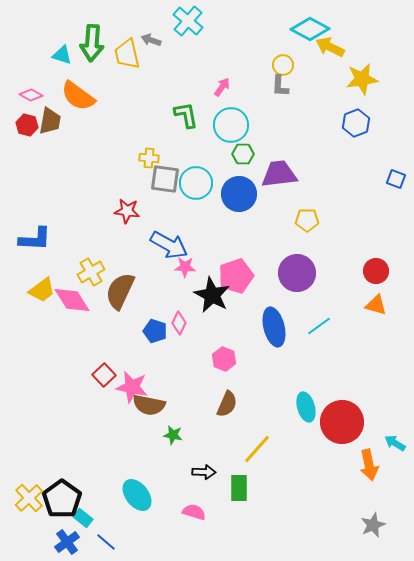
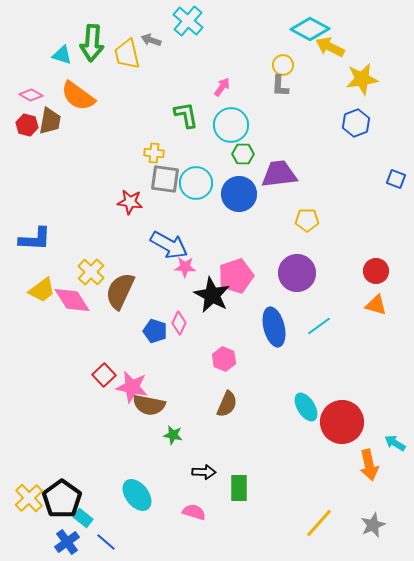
yellow cross at (149, 158): moved 5 px right, 5 px up
red star at (127, 211): moved 3 px right, 9 px up
yellow cross at (91, 272): rotated 16 degrees counterclockwise
cyan ellipse at (306, 407): rotated 16 degrees counterclockwise
yellow line at (257, 449): moved 62 px right, 74 px down
